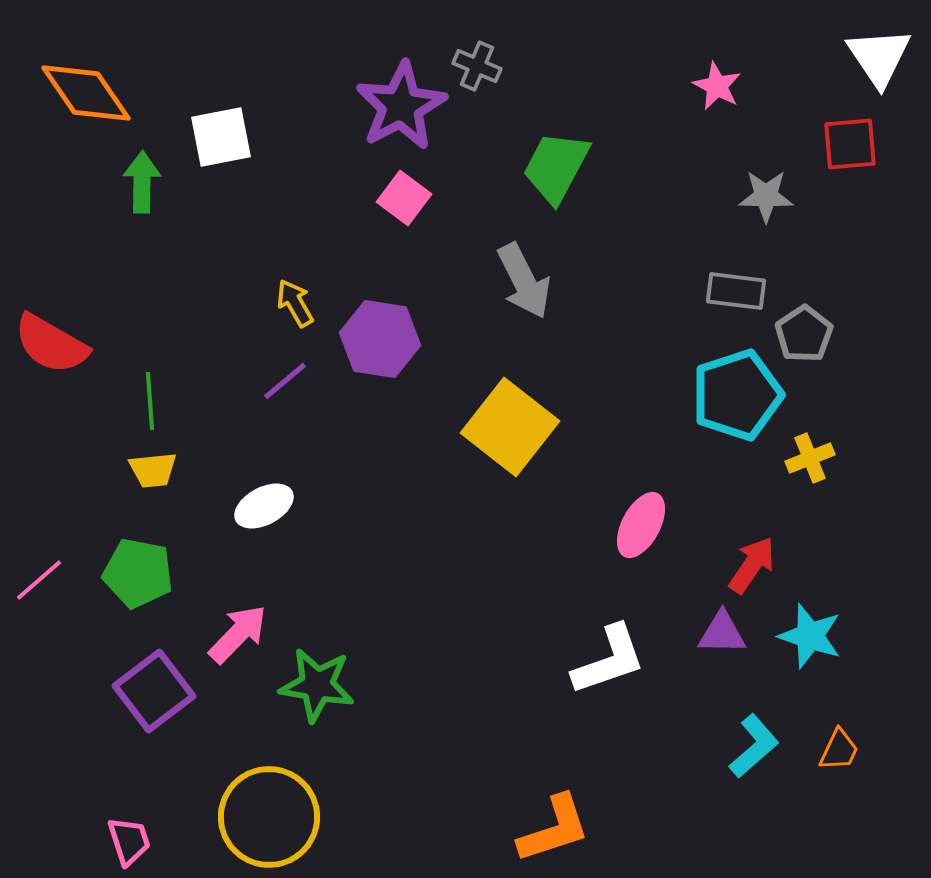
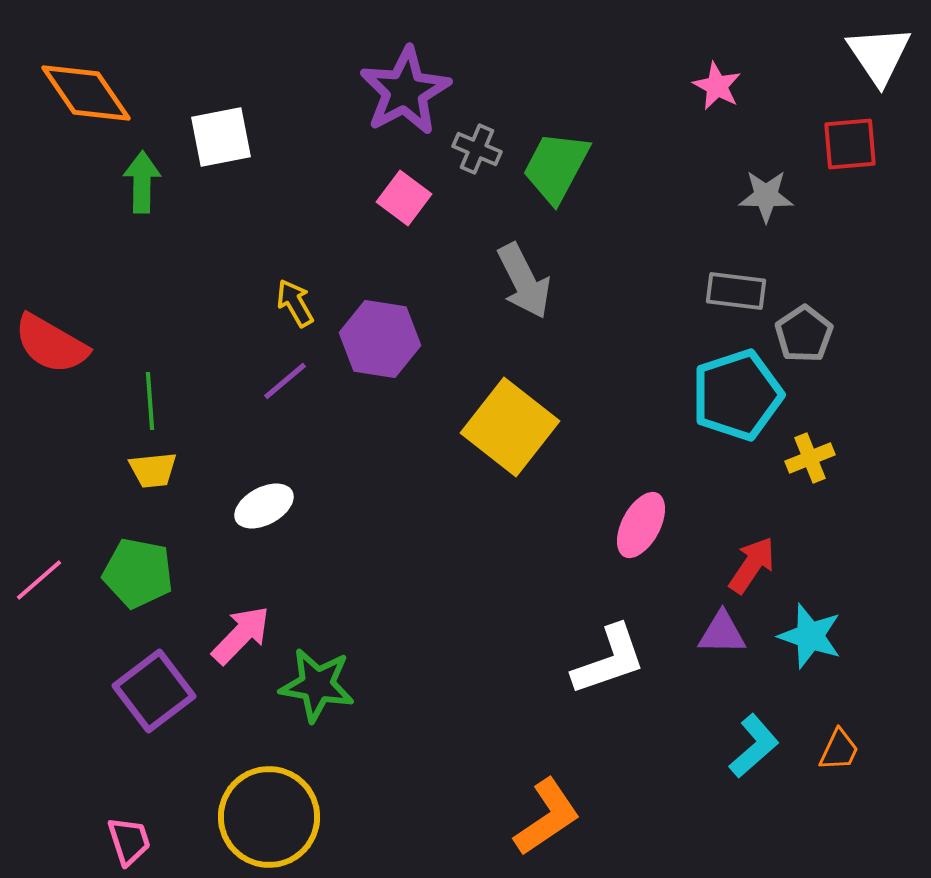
white triangle: moved 2 px up
gray cross: moved 83 px down
purple star: moved 4 px right, 15 px up
pink arrow: moved 3 px right, 1 px down
orange L-shape: moved 7 px left, 12 px up; rotated 16 degrees counterclockwise
